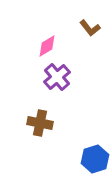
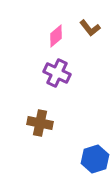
pink diamond: moved 9 px right, 10 px up; rotated 10 degrees counterclockwise
purple cross: moved 4 px up; rotated 24 degrees counterclockwise
